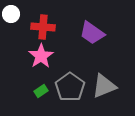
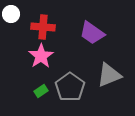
gray triangle: moved 5 px right, 11 px up
